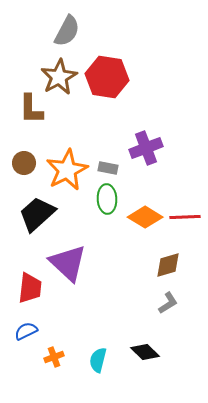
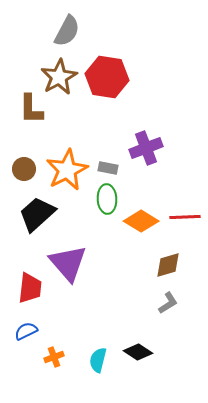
brown circle: moved 6 px down
orange diamond: moved 4 px left, 4 px down
purple triangle: rotated 6 degrees clockwise
black diamond: moved 7 px left; rotated 12 degrees counterclockwise
